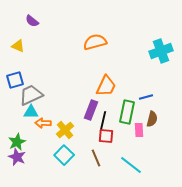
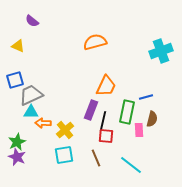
cyan square: rotated 36 degrees clockwise
